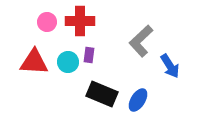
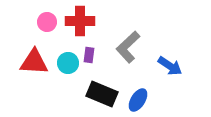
gray L-shape: moved 13 px left, 6 px down
cyan circle: moved 1 px down
blue arrow: rotated 25 degrees counterclockwise
